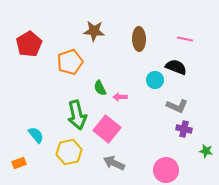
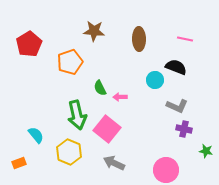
yellow hexagon: rotated 25 degrees counterclockwise
